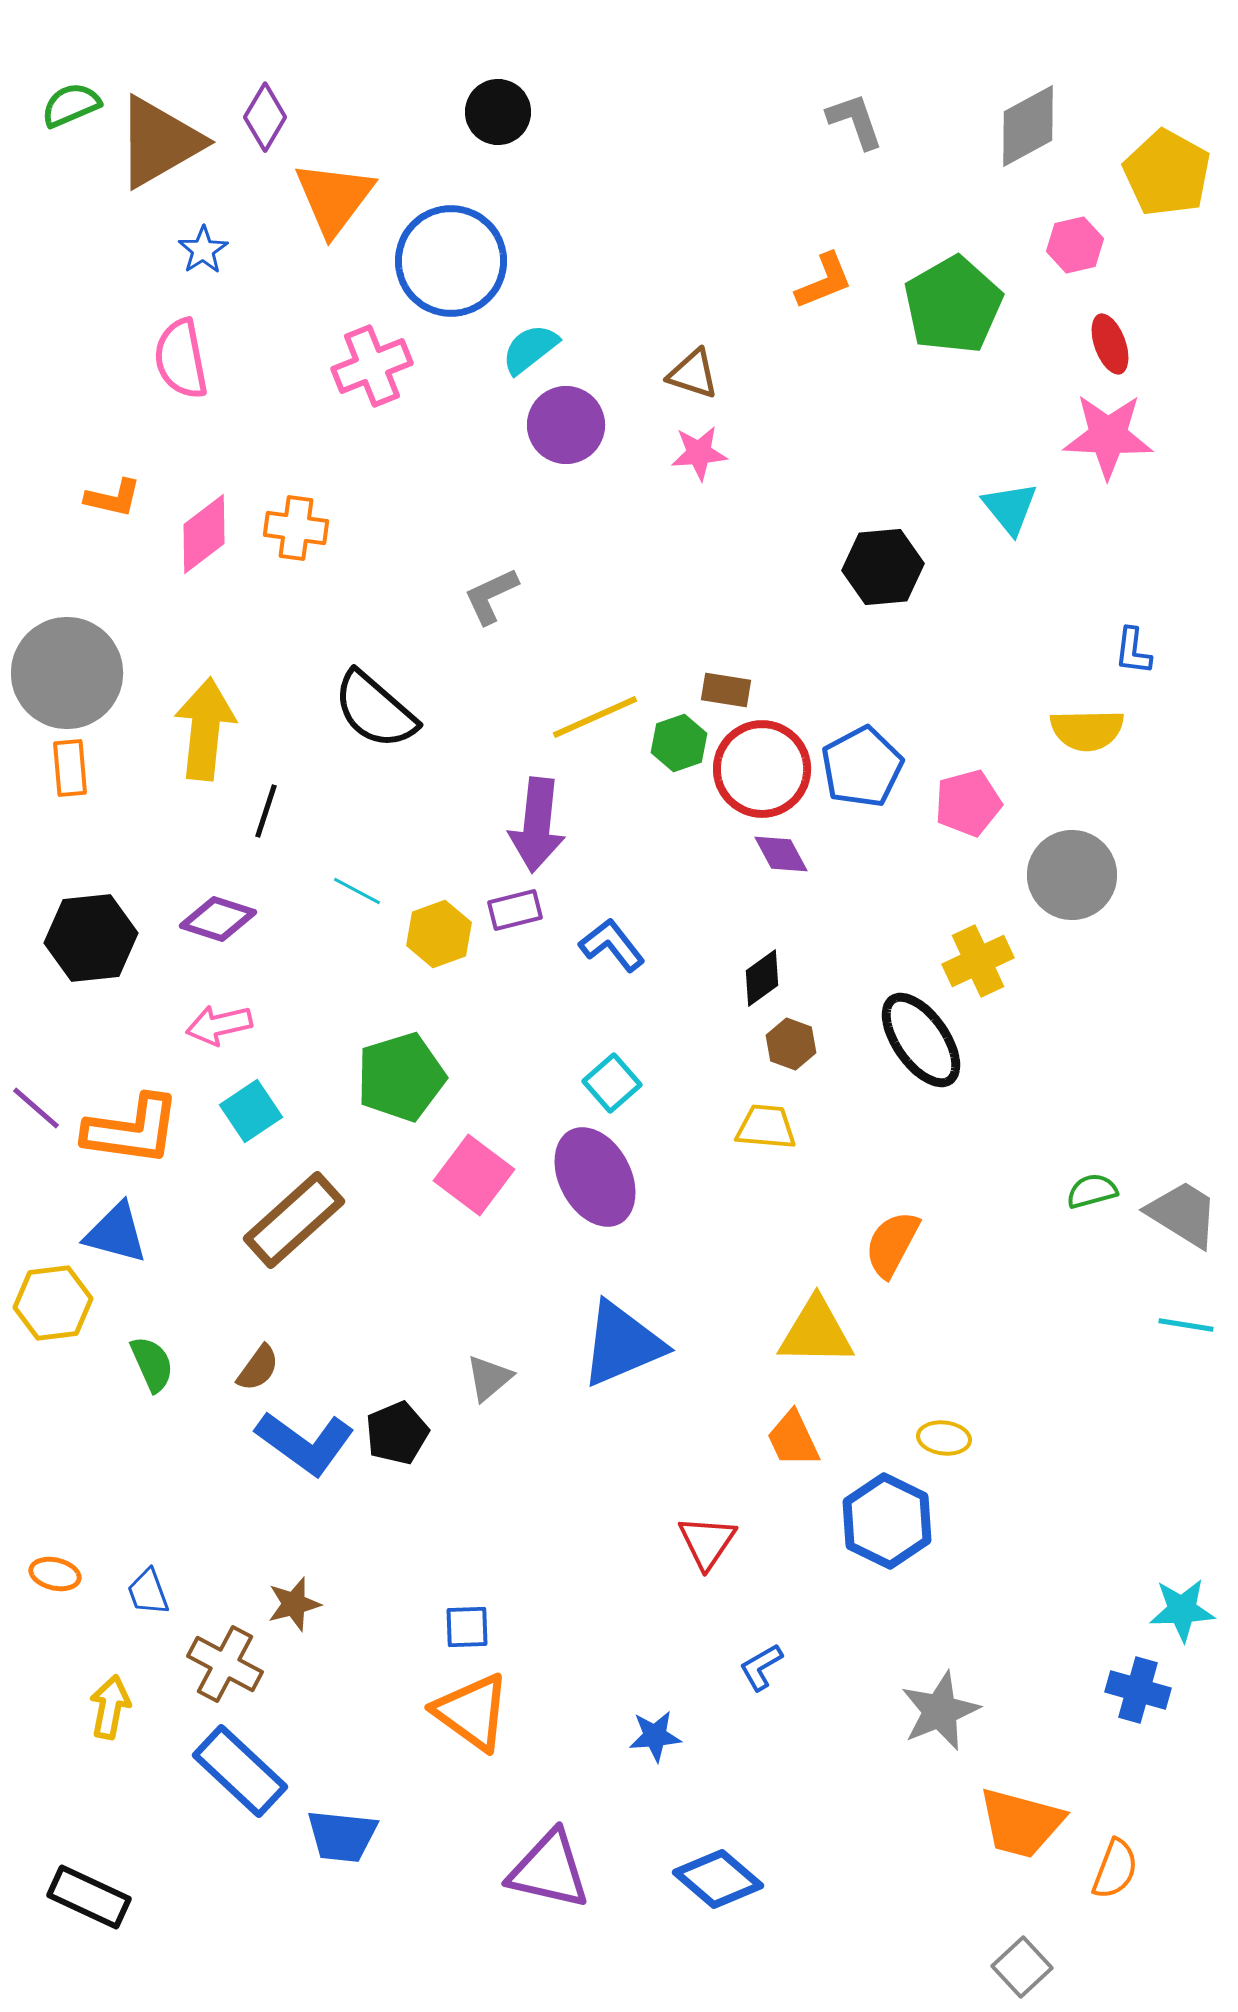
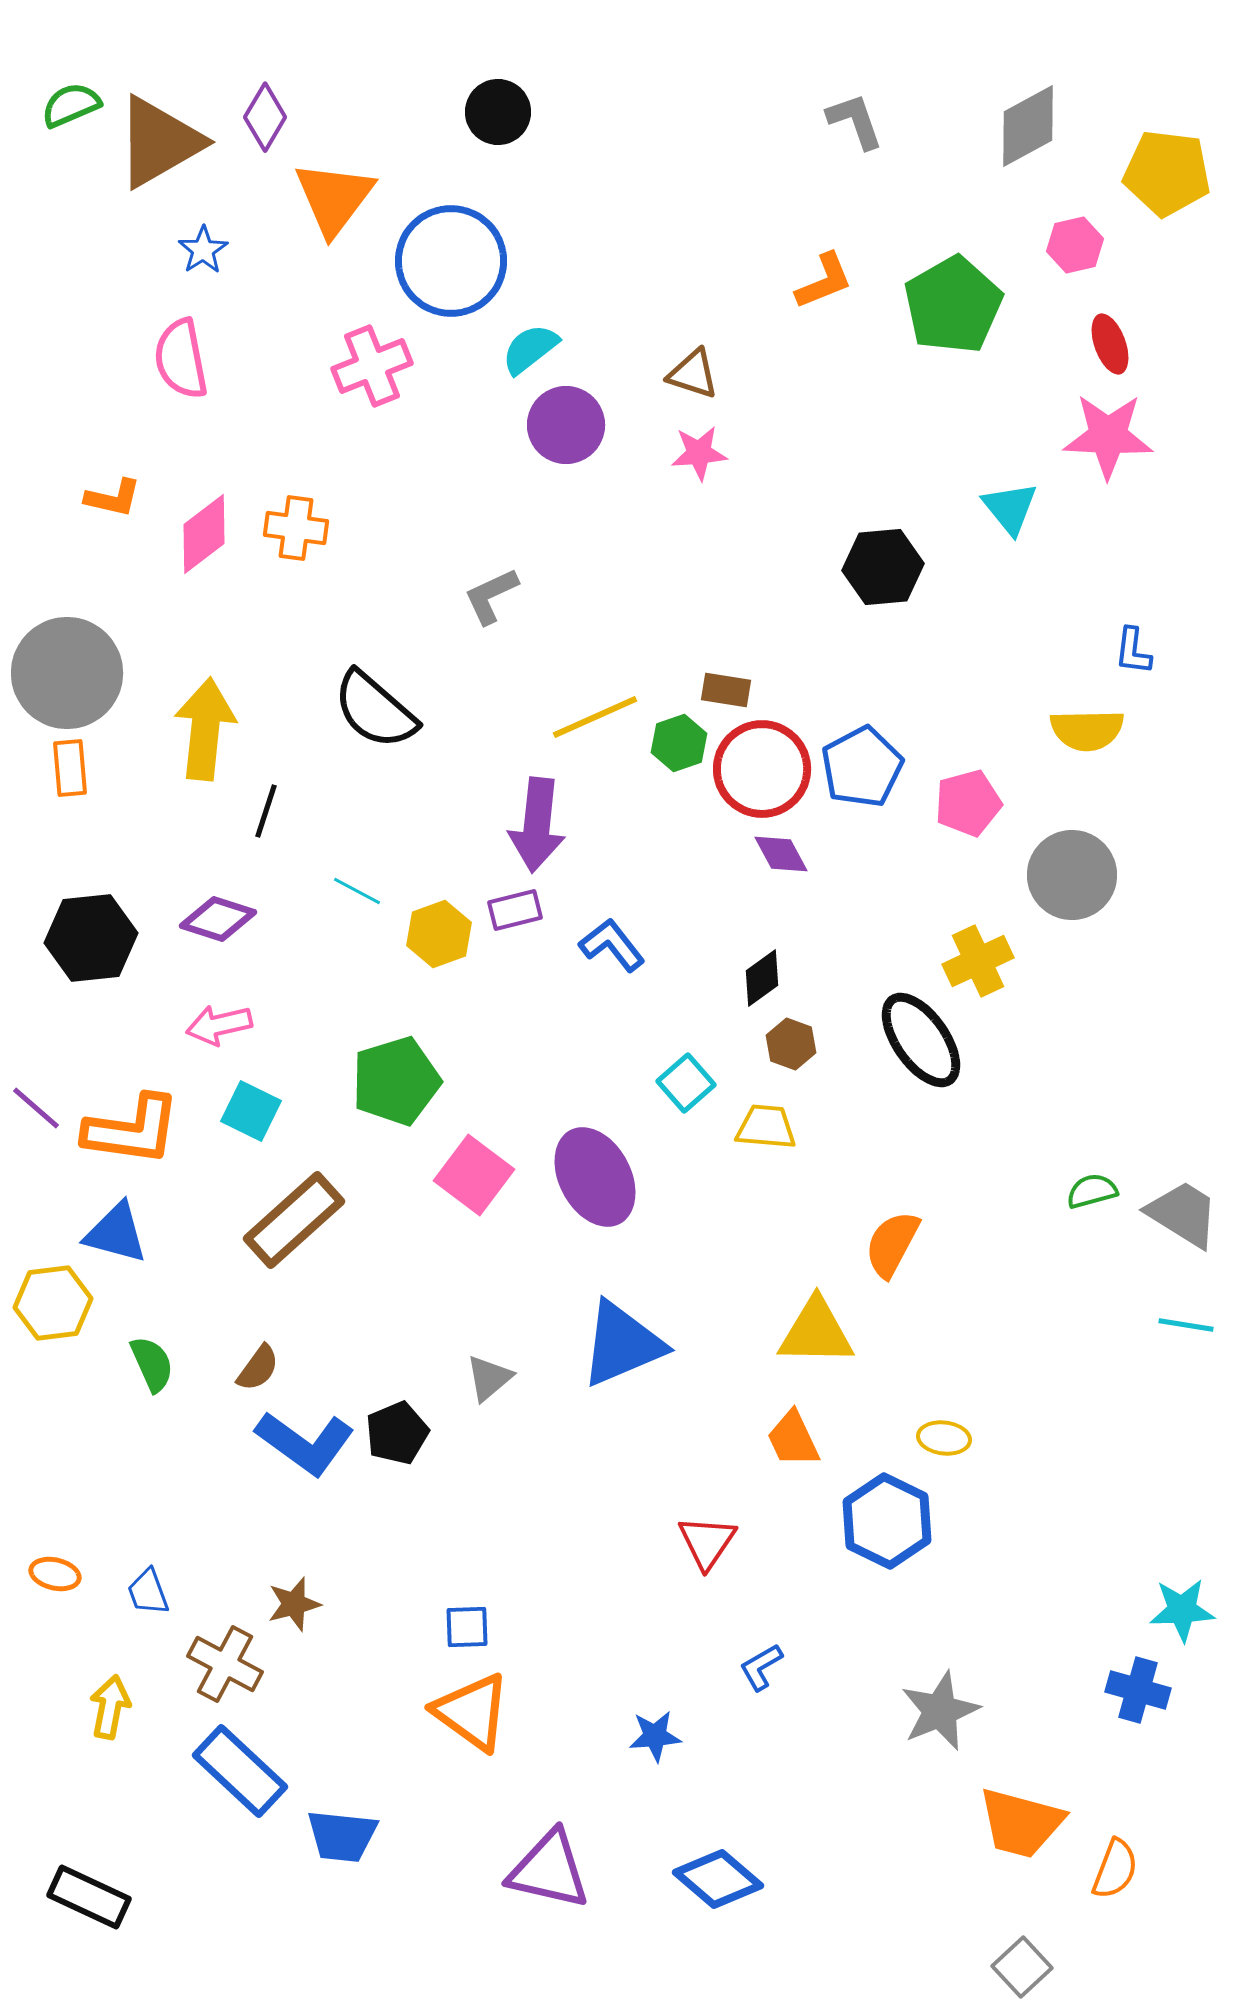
yellow pentagon at (1167, 173): rotated 22 degrees counterclockwise
green pentagon at (401, 1077): moved 5 px left, 4 px down
cyan square at (612, 1083): moved 74 px right
cyan square at (251, 1111): rotated 30 degrees counterclockwise
